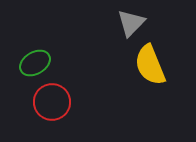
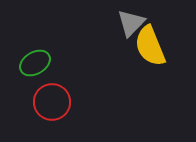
yellow semicircle: moved 19 px up
